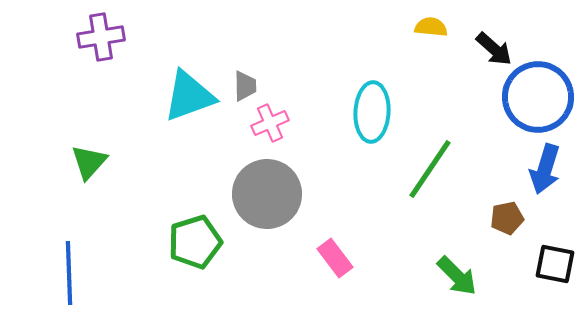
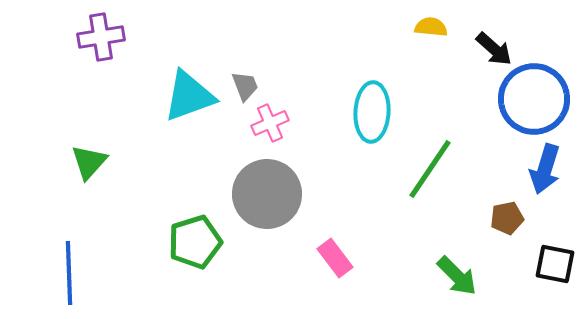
gray trapezoid: rotated 20 degrees counterclockwise
blue circle: moved 4 px left, 2 px down
